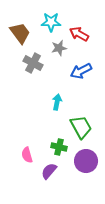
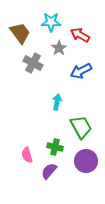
red arrow: moved 1 px right, 1 px down
gray star: rotated 21 degrees counterclockwise
green cross: moved 4 px left
